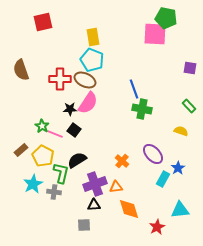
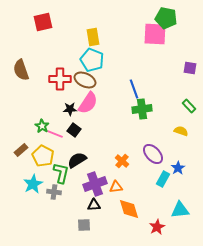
green cross: rotated 18 degrees counterclockwise
